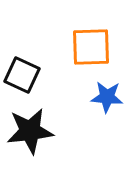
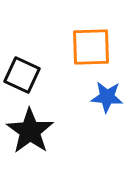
black star: rotated 30 degrees counterclockwise
